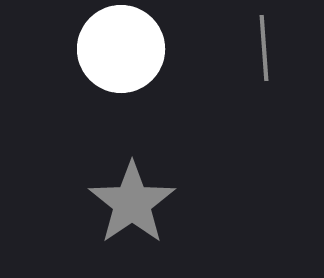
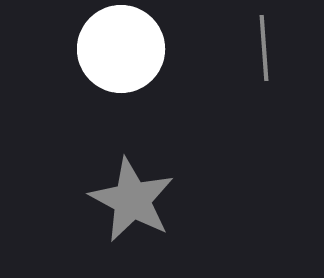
gray star: moved 3 px up; rotated 10 degrees counterclockwise
